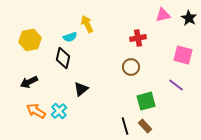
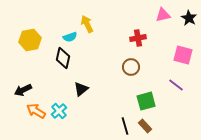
black arrow: moved 6 px left, 8 px down
